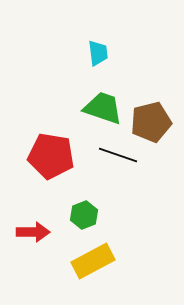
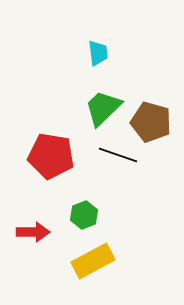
green trapezoid: rotated 63 degrees counterclockwise
brown pentagon: rotated 30 degrees clockwise
